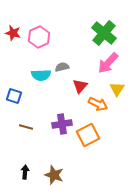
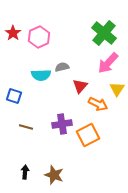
red star: rotated 21 degrees clockwise
